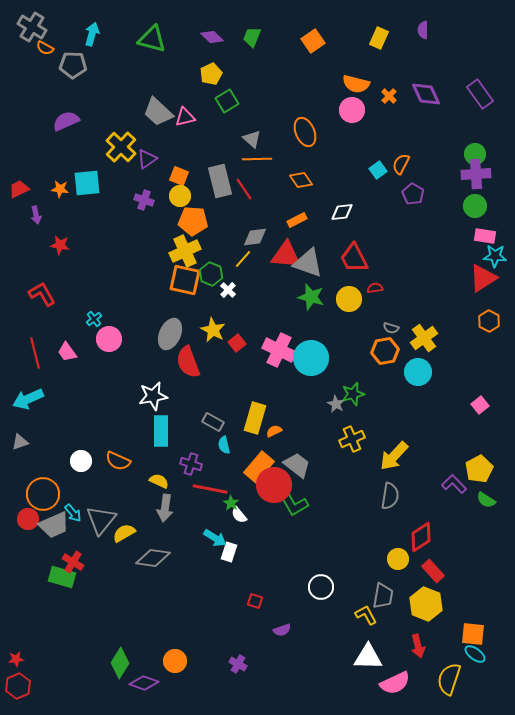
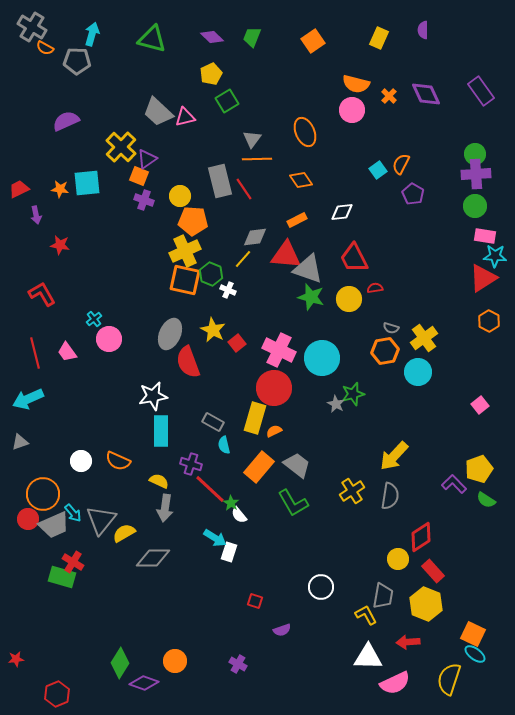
gray pentagon at (73, 65): moved 4 px right, 4 px up
purple rectangle at (480, 94): moved 1 px right, 3 px up
gray triangle at (252, 139): rotated 24 degrees clockwise
orange square at (179, 176): moved 40 px left
gray triangle at (308, 263): moved 6 px down
white cross at (228, 290): rotated 21 degrees counterclockwise
cyan circle at (311, 358): moved 11 px right
yellow cross at (352, 439): moved 52 px down; rotated 10 degrees counterclockwise
yellow pentagon at (479, 469): rotated 8 degrees clockwise
red circle at (274, 485): moved 97 px up
red line at (210, 489): rotated 32 degrees clockwise
gray diamond at (153, 558): rotated 8 degrees counterclockwise
orange square at (473, 634): rotated 20 degrees clockwise
red arrow at (418, 646): moved 10 px left, 4 px up; rotated 100 degrees clockwise
red hexagon at (18, 686): moved 39 px right, 8 px down
